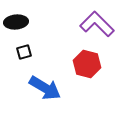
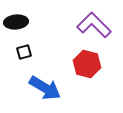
purple L-shape: moved 3 px left, 1 px down
